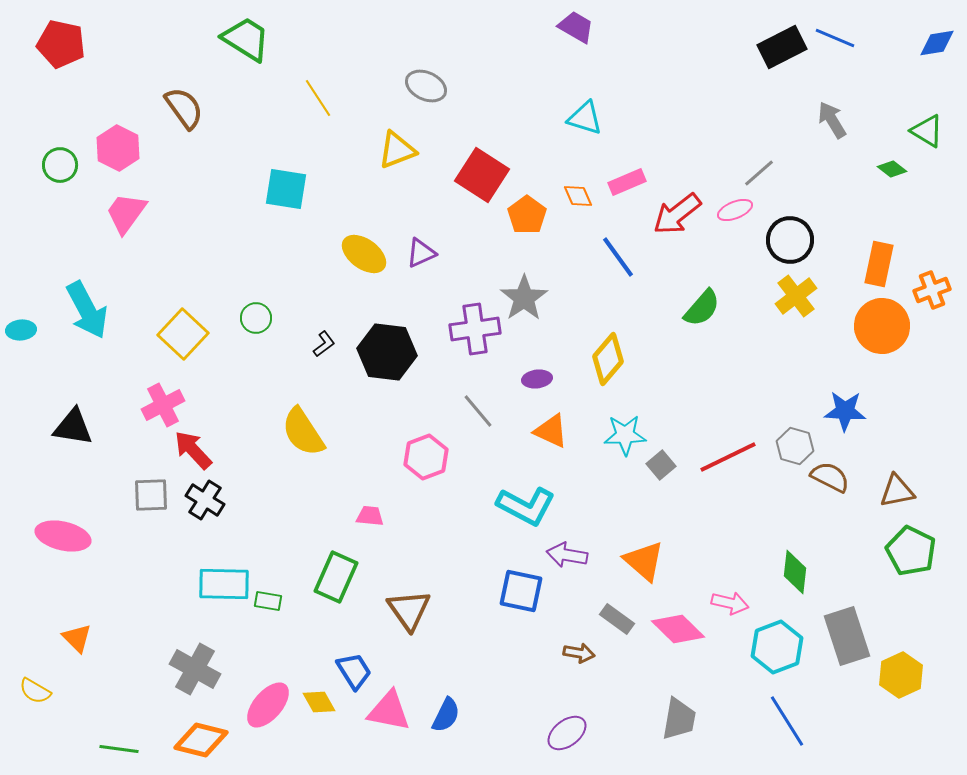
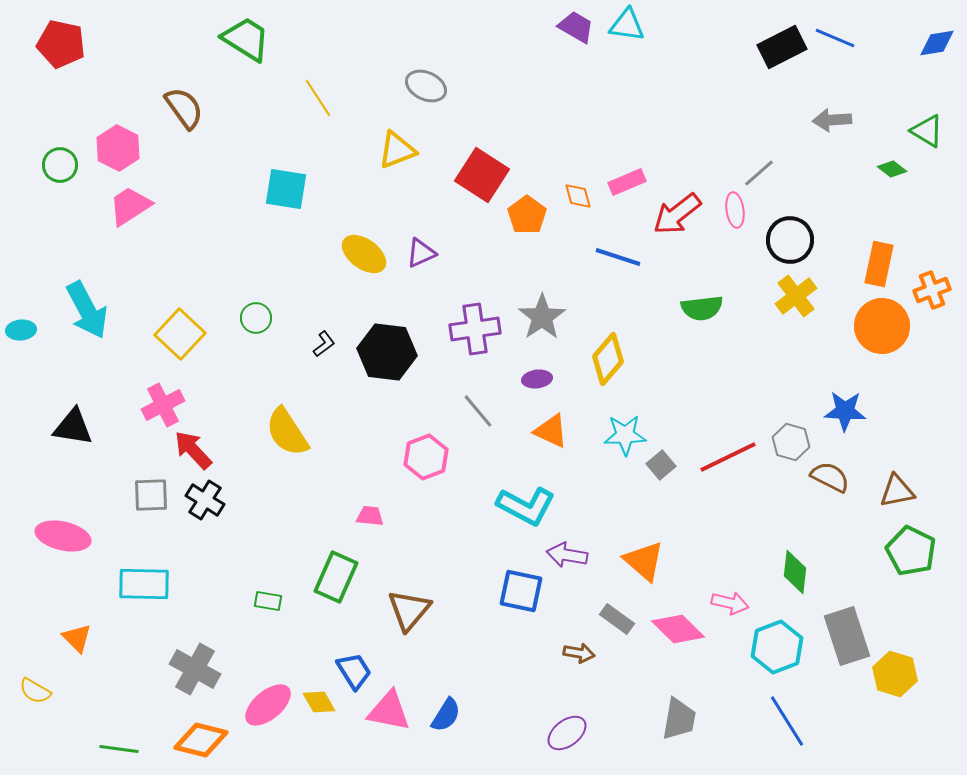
cyan triangle at (585, 118): moved 42 px right, 93 px up; rotated 9 degrees counterclockwise
gray arrow at (832, 120): rotated 63 degrees counterclockwise
orange diamond at (578, 196): rotated 8 degrees clockwise
pink ellipse at (735, 210): rotated 76 degrees counterclockwise
pink trapezoid at (126, 213): moved 4 px right, 7 px up; rotated 21 degrees clockwise
blue line at (618, 257): rotated 36 degrees counterclockwise
gray star at (524, 298): moved 18 px right, 19 px down
green semicircle at (702, 308): rotated 42 degrees clockwise
yellow square at (183, 334): moved 3 px left
yellow semicircle at (303, 432): moved 16 px left
gray hexagon at (795, 446): moved 4 px left, 4 px up
cyan rectangle at (224, 584): moved 80 px left
brown triangle at (409, 610): rotated 15 degrees clockwise
yellow hexagon at (901, 675): moved 6 px left, 1 px up; rotated 18 degrees counterclockwise
pink ellipse at (268, 705): rotated 9 degrees clockwise
blue semicircle at (446, 715): rotated 6 degrees clockwise
